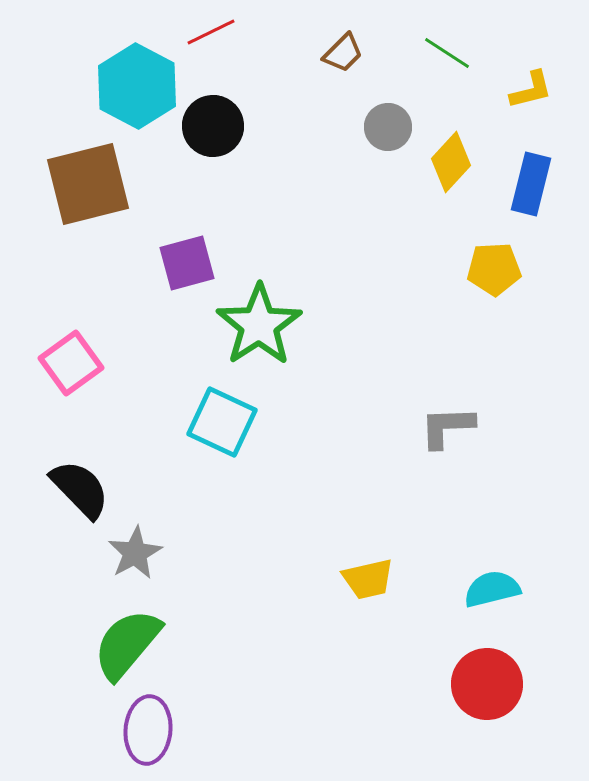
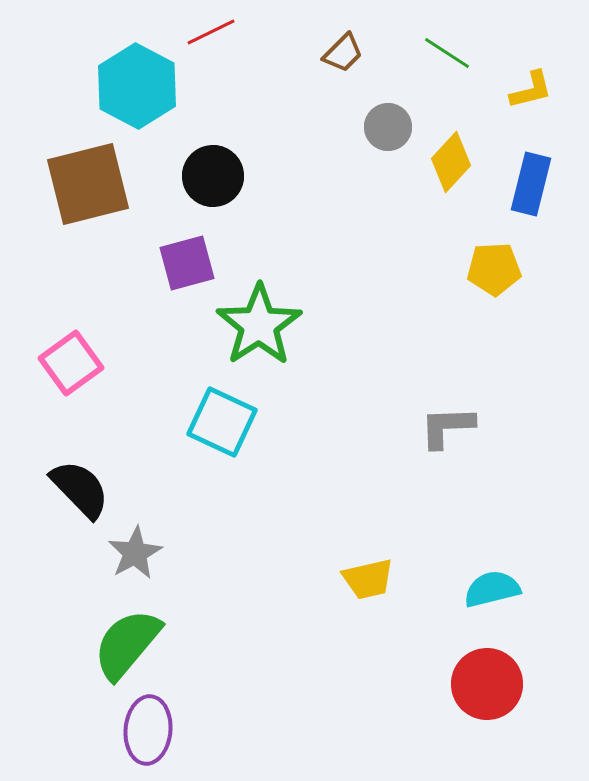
black circle: moved 50 px down
